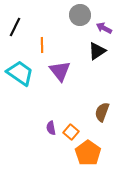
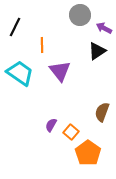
purple semicircle: moved 3 px up; rotated 40 degrees clockwise
